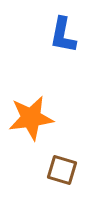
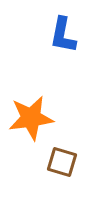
brown square: moved 8 px up
